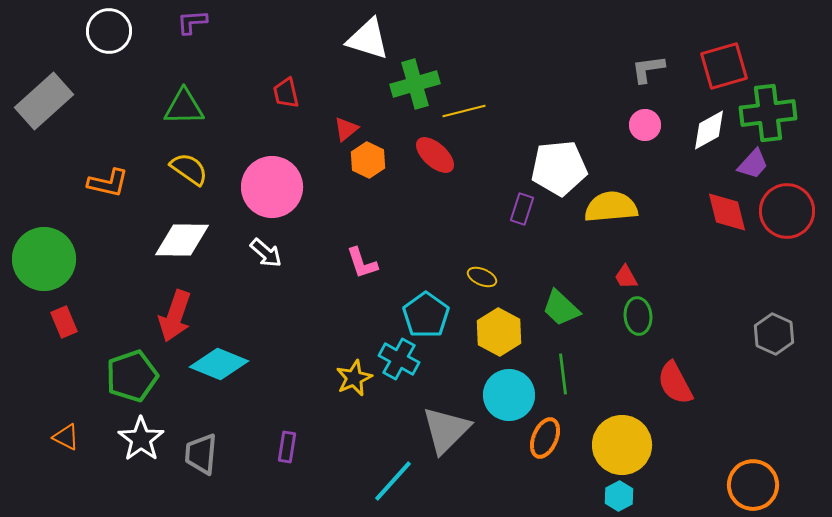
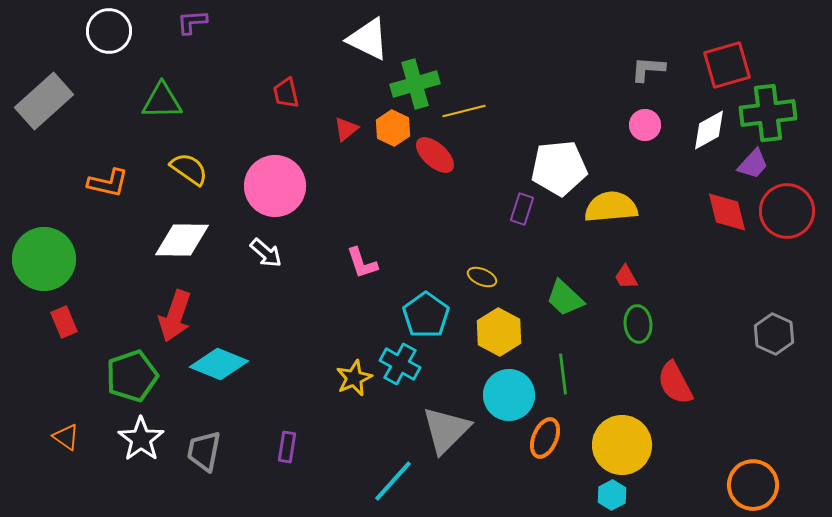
white triangle at (368, 39): rotated 9 degrees clockwise
red square at (724, 66): moved 3 px right, 1 px up
gray L-shape at (648, 69): rotated 12 degrees clockwise
green triangle at (184, 107): moved 22 px left, 6 px up
orange hexagon at (368, 160): moved 25 px right, 32 px up
pink circle at (272, 187): moved 3 px right, 1 px up
green trapezoid at (561, 308): moved 4 px right, 10 px up
green ellipse at (638, 316): moved 8 px down
cyan cross at (399, 359): moved 1 px right, 5 px down
orange triangle at (66, 437): rotated 8 degrees clockwise
gray trapezoid at (201, 454): moved 3 px right, 3 px up; rotated 6 degrees clockwise
cyan hexagon at (619, 496): moved 7 px left, 1 px up
